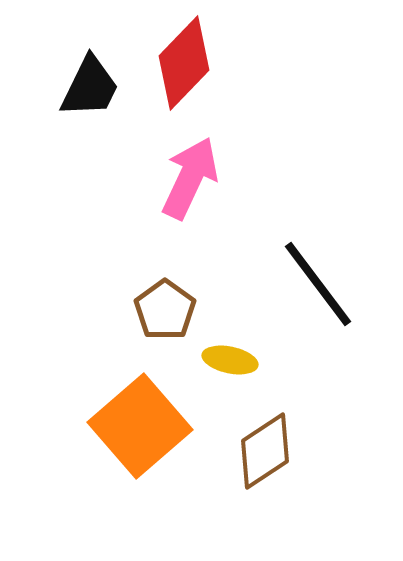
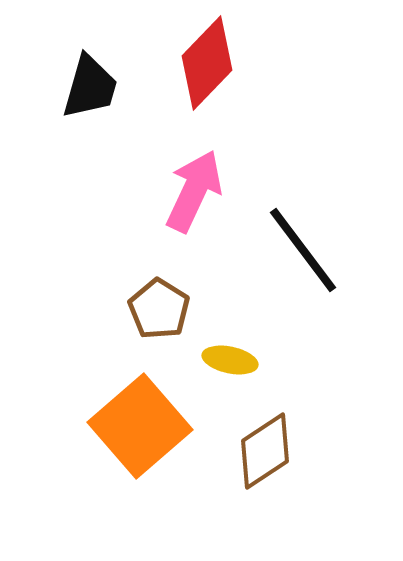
red diamond: moved 23 px right
black trapezoid: rotated 10 degrees counterclockwise
pink arrow: moved 4 px right, 13 px down
black line: moved 15 px left, 34 px up
brown pentagon: moved 6 px left, 1 px up; rotated 4 degrees counterclockwise
